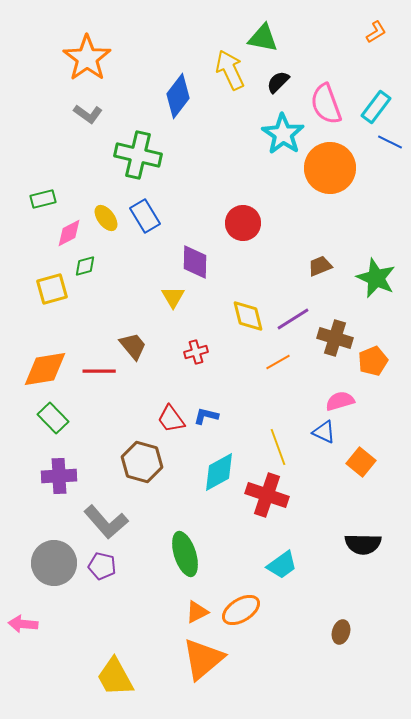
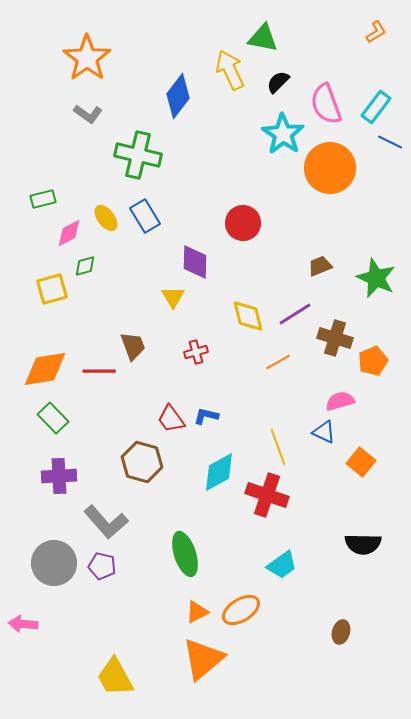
purple line at (293, 319): moved 2 px right, 5 px up
brown trapezoid at (133, 346): rotated 20 degrees clockwise
